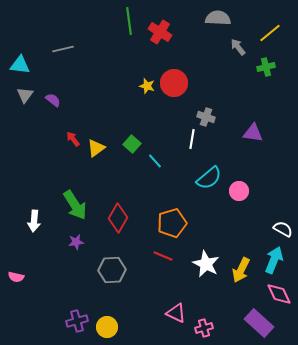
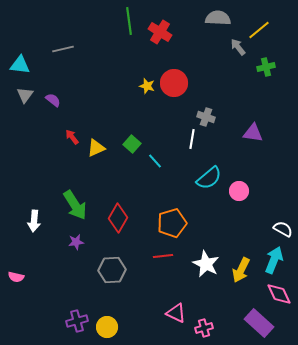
yellow line: moved 11 px left, 3 px up
red arrow: moved 1 px left, 2 px up
yellow triangle: rotated 12 degrees clockwise
red line: rotated 30 degrees counterclockwise
